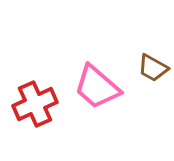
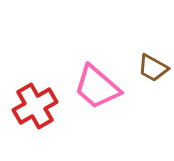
red cross: moved 2 px down; rotated 6 degrees counterclockwise
